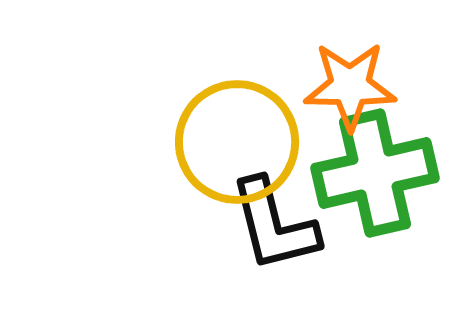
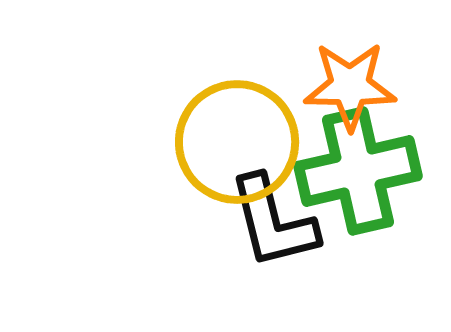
green cross: moved 17 px left, 2 px up
black L-shape: moved 1 px left, 3 px up
